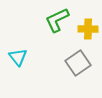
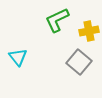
yellow cross: moved 1 px right, 2 px down; rotated 12 degrees counterclockwise
gray square: moved 1 px right, 1 px up; rotated 15 degrees counterclockwise
